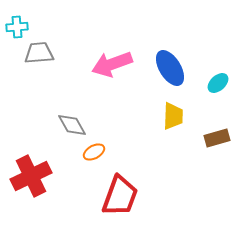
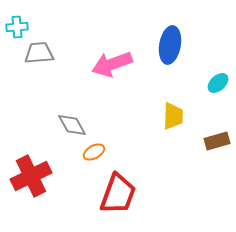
blue ellipse: moved 23 px up; rotated 42 degrees clockwise
brown rectangle: moved 3 px down
red trapezoid: moved 2 px left, 2 px up
